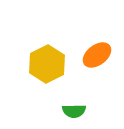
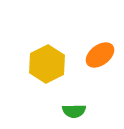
orange ellipse: moved 3 px right
